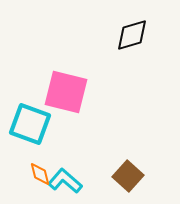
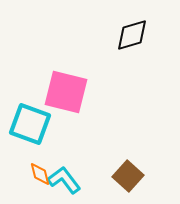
cyan L-shape: moved 1 px left, 1 px up; rotated 12 degrees clockwise
